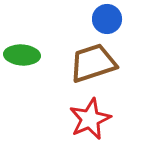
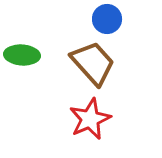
brown trapezoid: rotated 66 degrees clockwise
